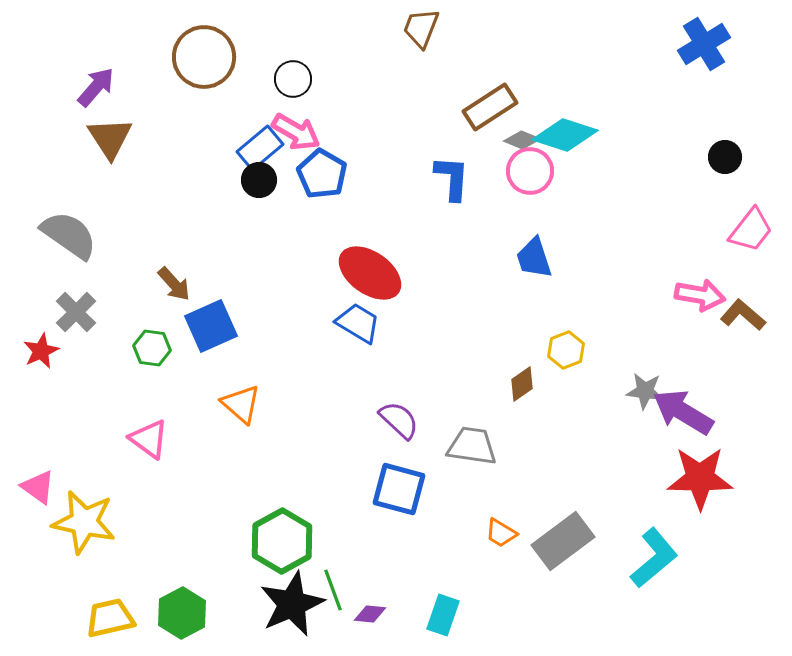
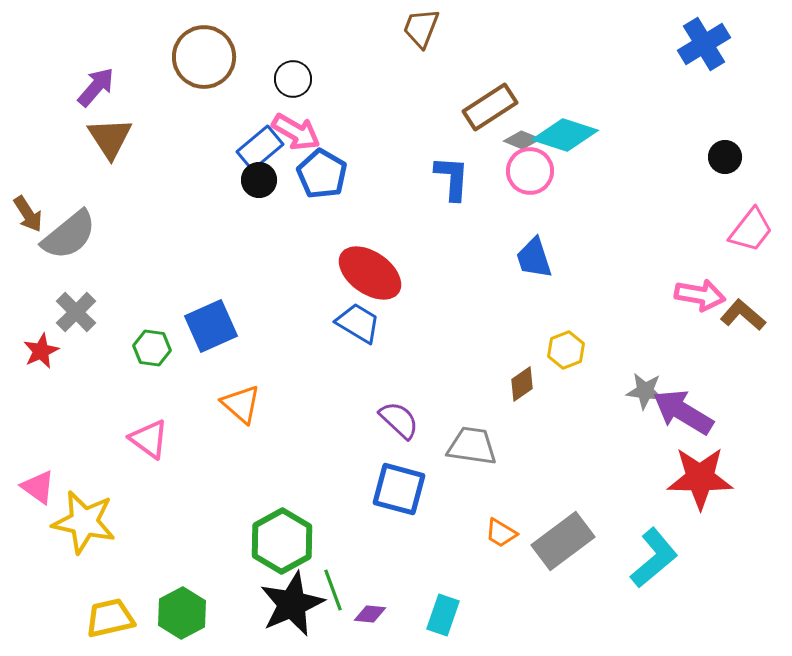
gray semicircle at (69, 235): rotated 106 degrees clockwise
brown arrow at (174, 284): moved 146 px left, 70 px up; rotated 9 degrees clockwise
